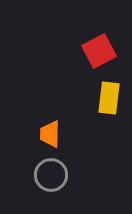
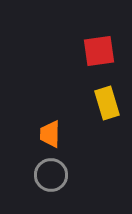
red square: rotated 20 degrees clockwise
yellow rectangle: moved 2 px left, 5 px down; rotated 24 degrees counterclockwise
